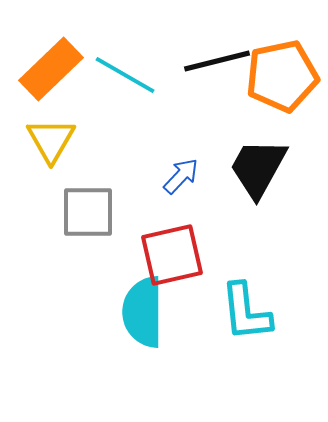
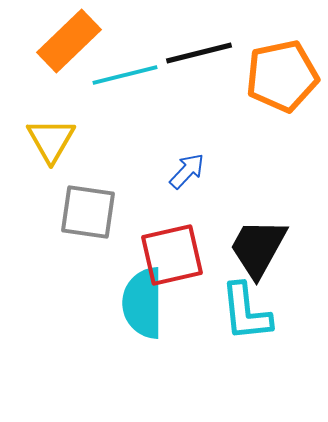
black line: moved 18 px left, 8 px up
orange rectangle: moved 18 px right, 28 px up
cyan line: rotated 44 degrees counterclockwise
black trapezoid: moved 80 px down
blue arrow: moved 6 px right, 5 px up
gray square: rotated 8 degrees clockwise
cyan semicircle: moved 9 px up
